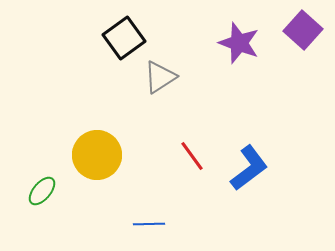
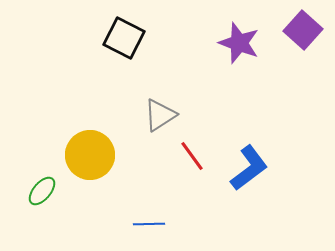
black square: rotated 27 degrees counterclockwise
gray triangle: moved 38 px down
yellow circle: moved 7 px left
